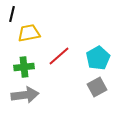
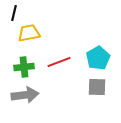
black line: moved 2 px right, 1 px up
red line: moved 6 px down; rotated 20 degrees clockwise
gray square: rotated 30 degrees clockwise
